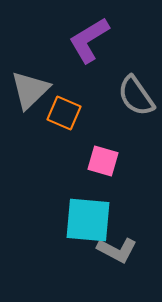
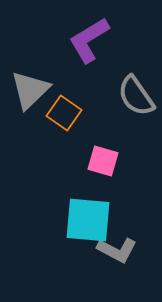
orange square: rotated 12 degrees clockwise
